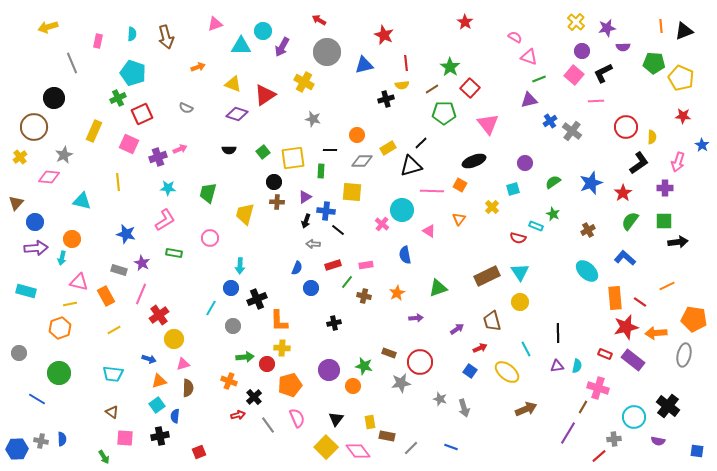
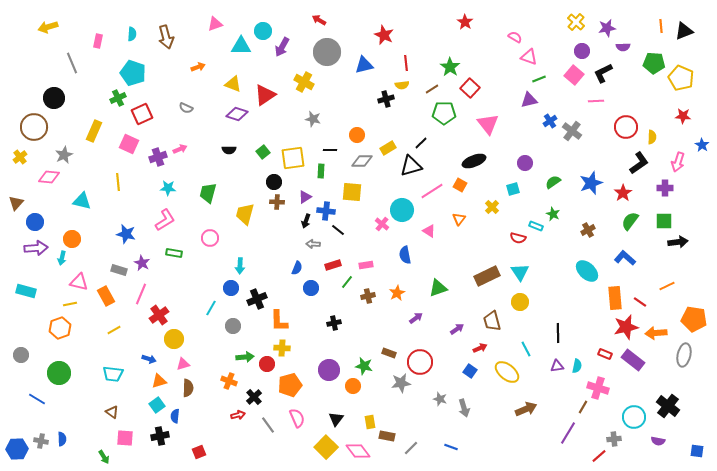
pink line at (432, 191): rotated 35 degrees counterclockwise
brown cross at (364, 296): moved 4 px right; rotated 24 degrees counterclockwise
purple arrow at (416, 318): rotated 32 degrees counterclockwise
gray circle at (19, 353): moved 2 px right, 2 px down
